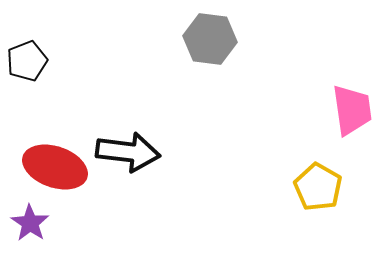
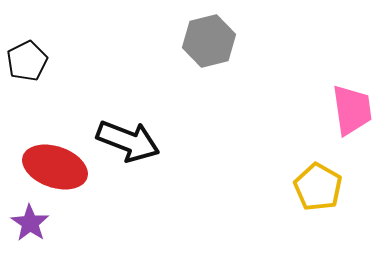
gray hexagon: moved 1 px left, 2 px down; rotated 21 degrees counterclockwise
black pentagon: rotated 6 degrees counterclockwise
black arrow: moved 11 px up; rotated 14 degrees clockwise
